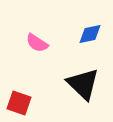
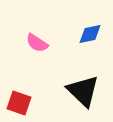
black triangle: moved 7 px down
